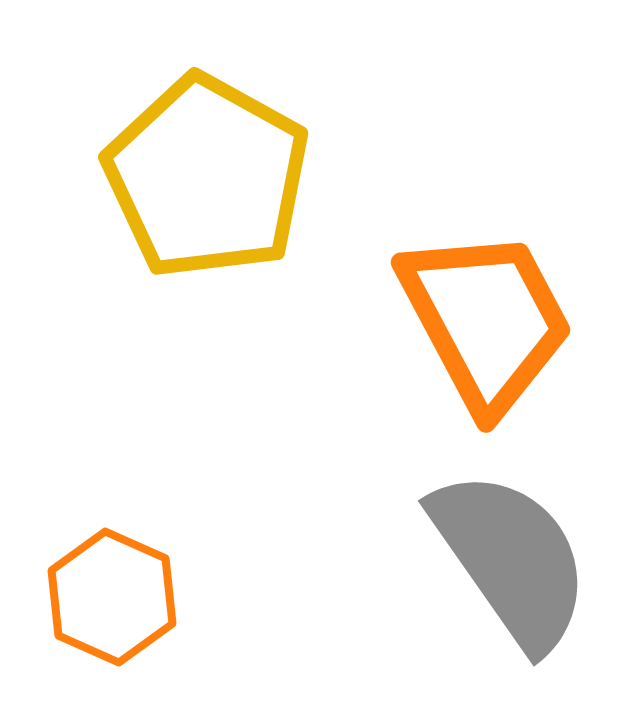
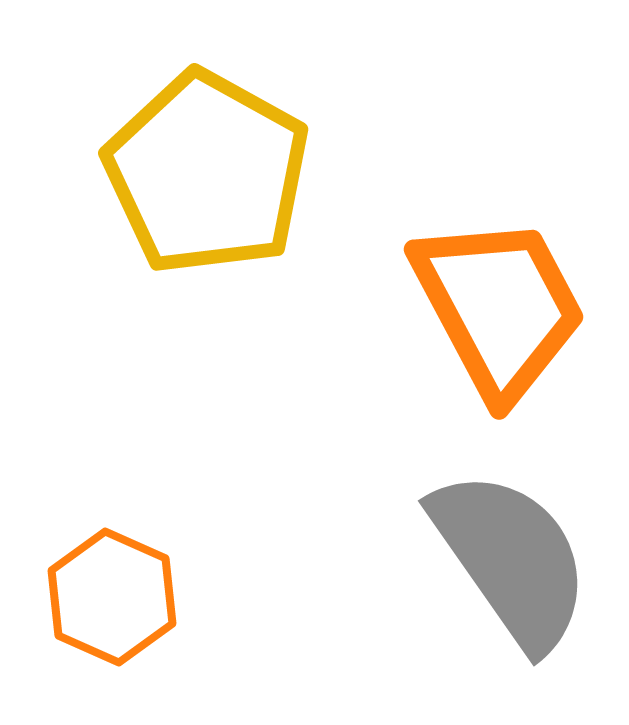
yellow pentagon: moved 4 px up
orange trapezoid: moved 13 px right, 13 px up
